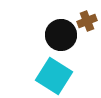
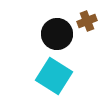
black circle: moved 4 px left, 1 px up
